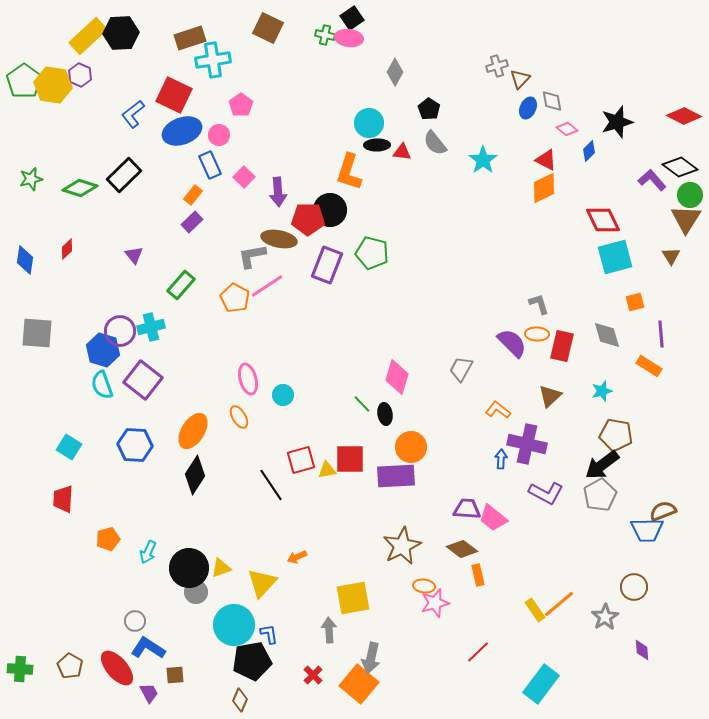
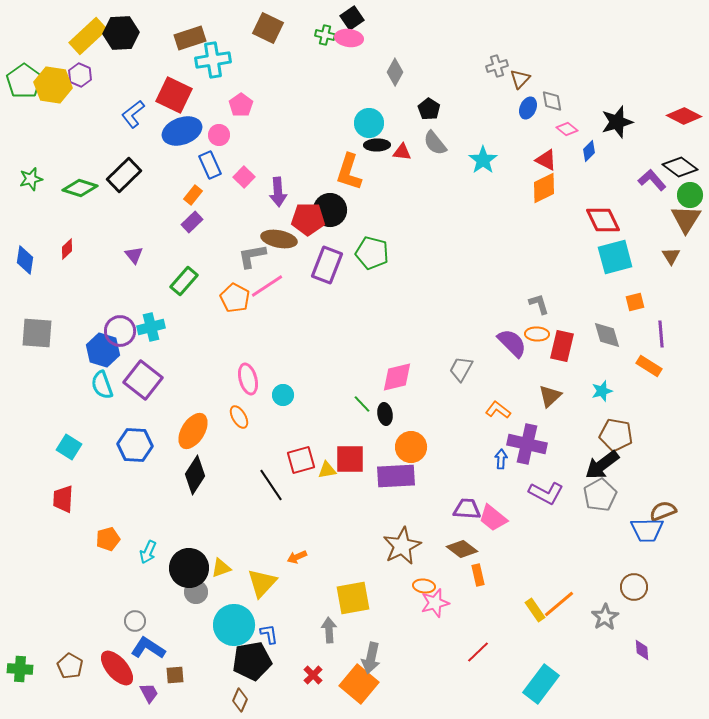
green rectangle at (181, 285): moved 3 px right, 4 px up
pink diamond at (397, 377): rotated 60 degrees clockwise
